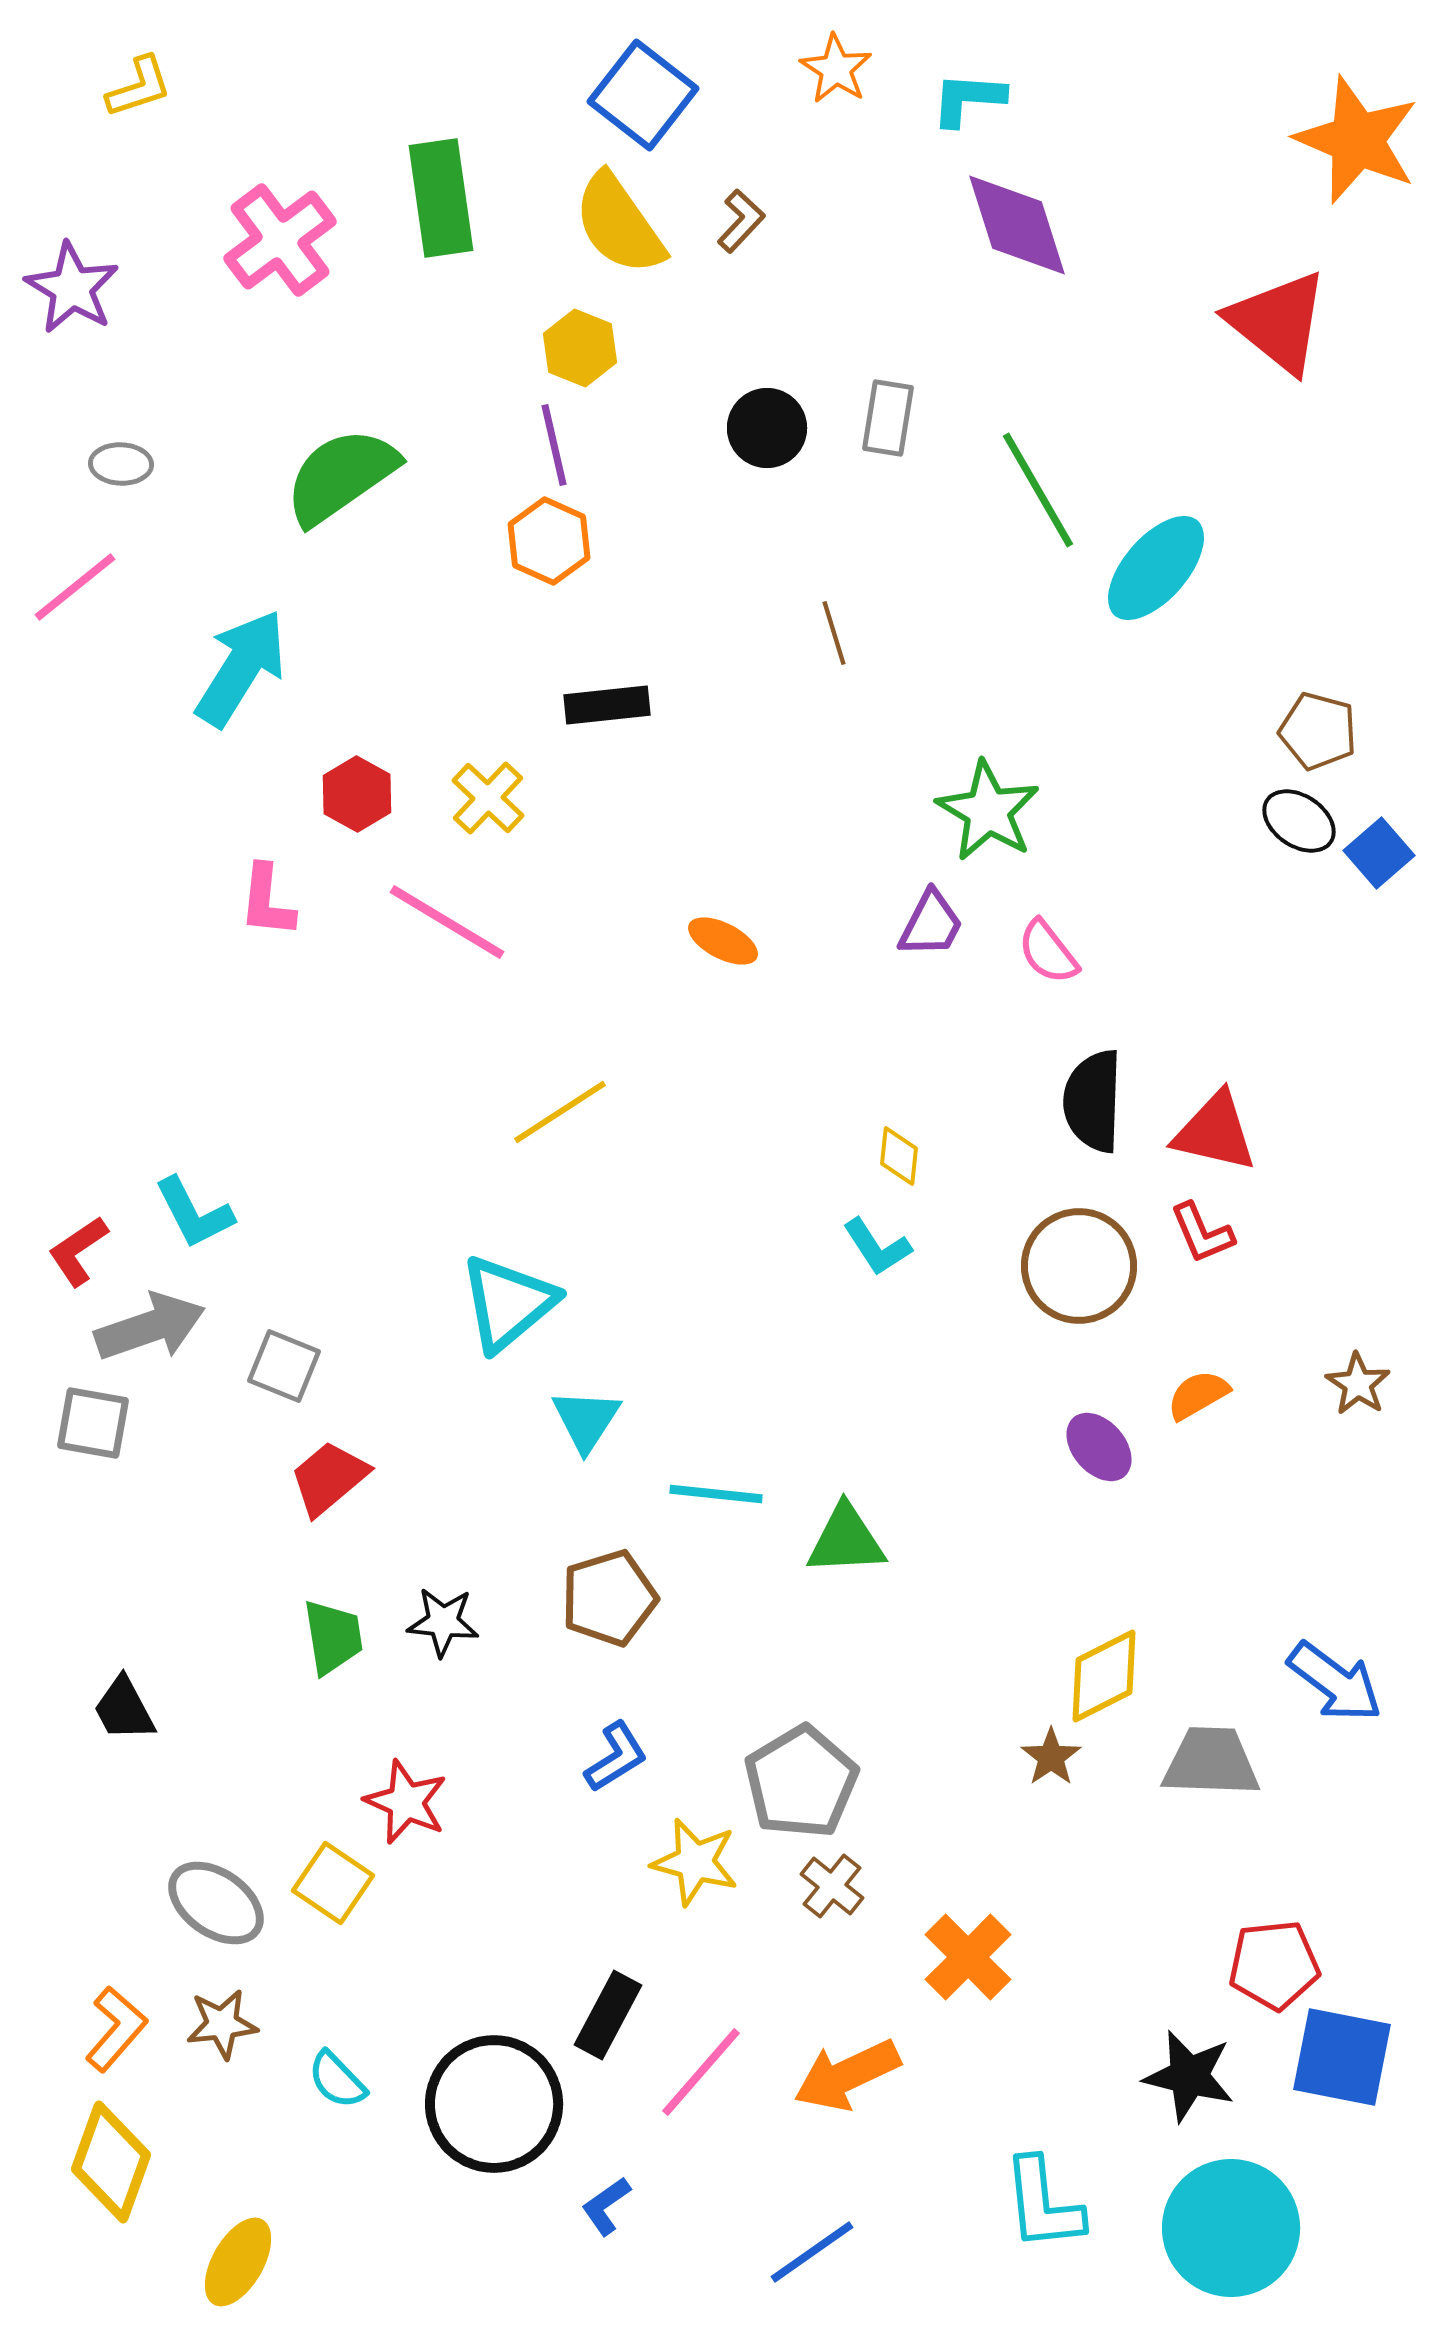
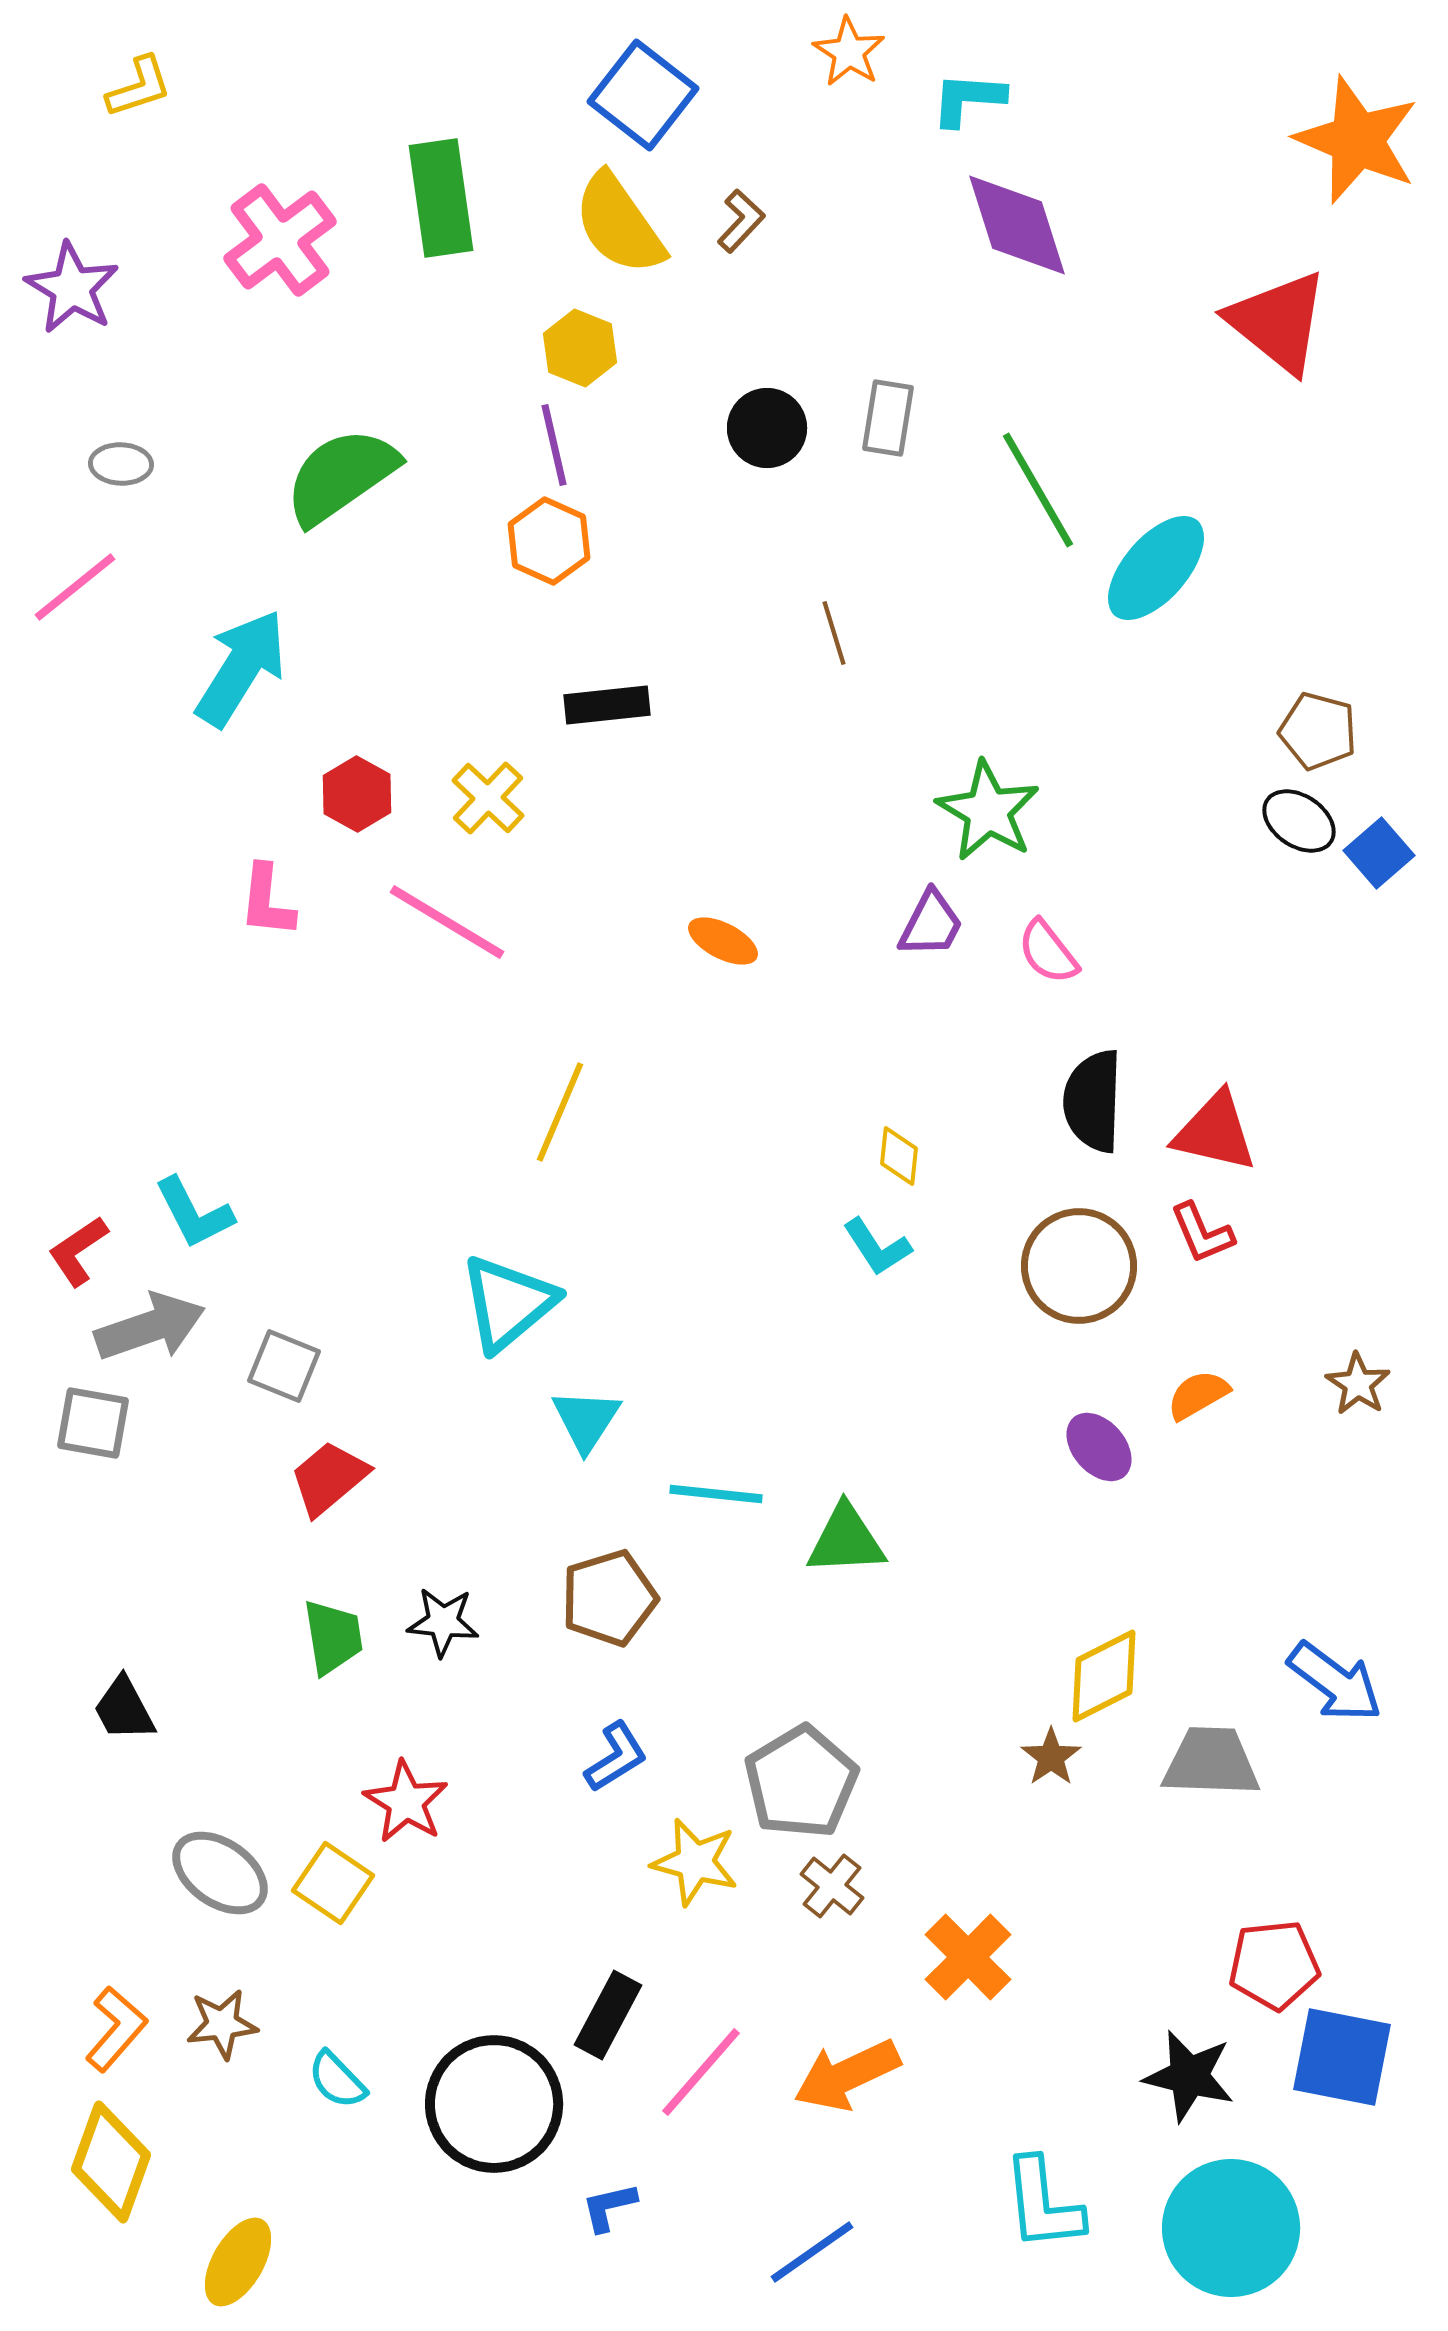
orange star at (836, 69): moved 13 px right, 17 px up
yellow line at (560, 1112): rotated 34 degrees counterclockwise
red star at (406, 1802): rotated 8 degrees clockwise
gray ellipse at (216, 1903): moved 4 px right, 30 px up
blue L-shape at (606, 2206): moved 3 px right, 1 px down; rotated 22 degrees clockwise
